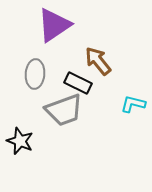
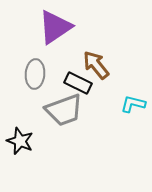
purple triangle: moved 1 px right, 2 px down
brown arrow: moved 2 px left, 4 px down
